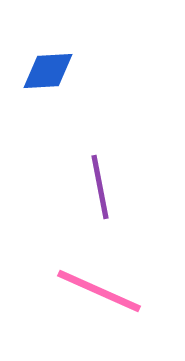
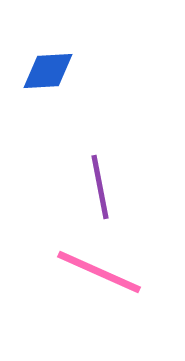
pink line: moved 19 px up
